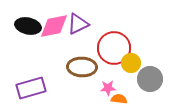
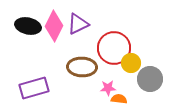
pink diamond: rotated 52 degrees counterclockwise
purple rectangle: moved 3 px right
